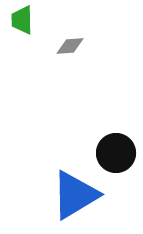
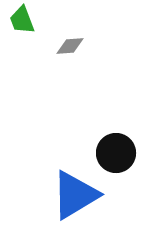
green trapezoid: rotated 20 degrees counterclockwise
